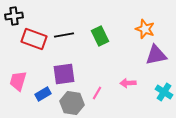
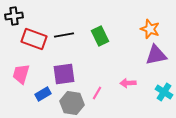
orange star: moved 5 px right
pink trapezoid: moved 3 px right, 7 px up
